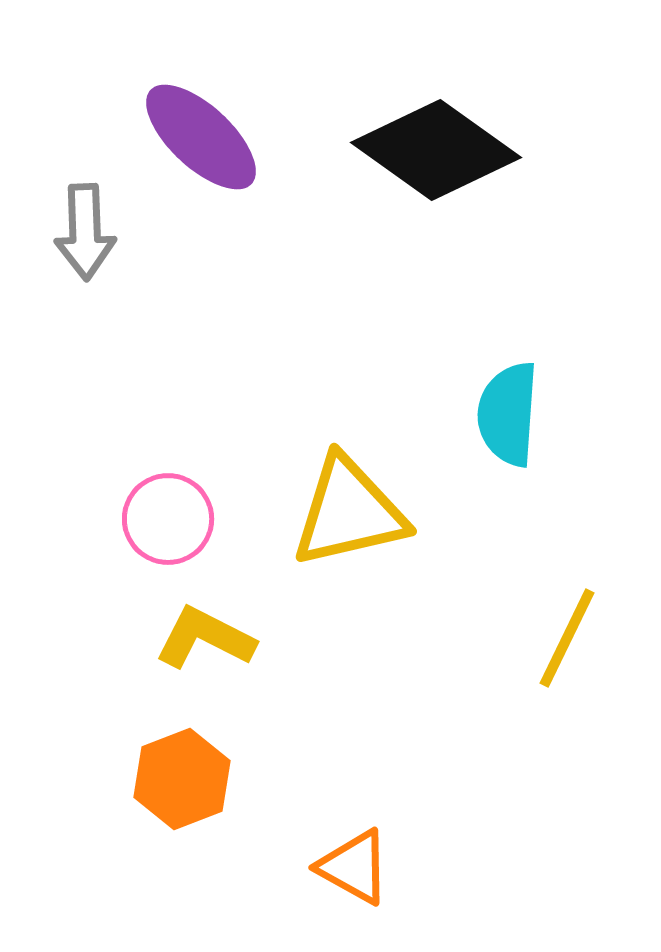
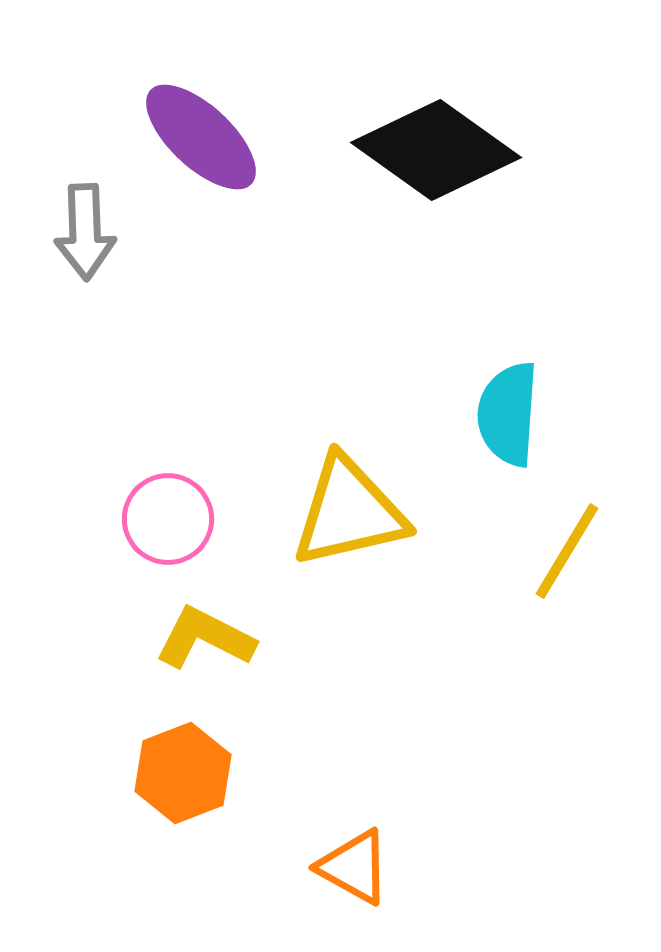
yellow line: moved 87 px up; rotated 5 degrees clockwise
orange hexagon: moved 1 px right, 6 px up
